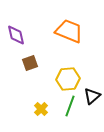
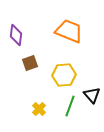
purple diamond: rotated 20 degrees clockwise
yellow hexagon: moved 4 px left, 4 px up
black triangle: moved 1 px up; rotated 30 degrees counterclockwise
yellow cross: moved 2 px left
